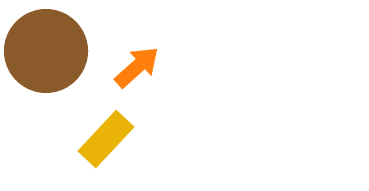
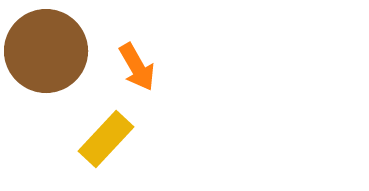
orange arrow: rotated 102 degrees clockwise
